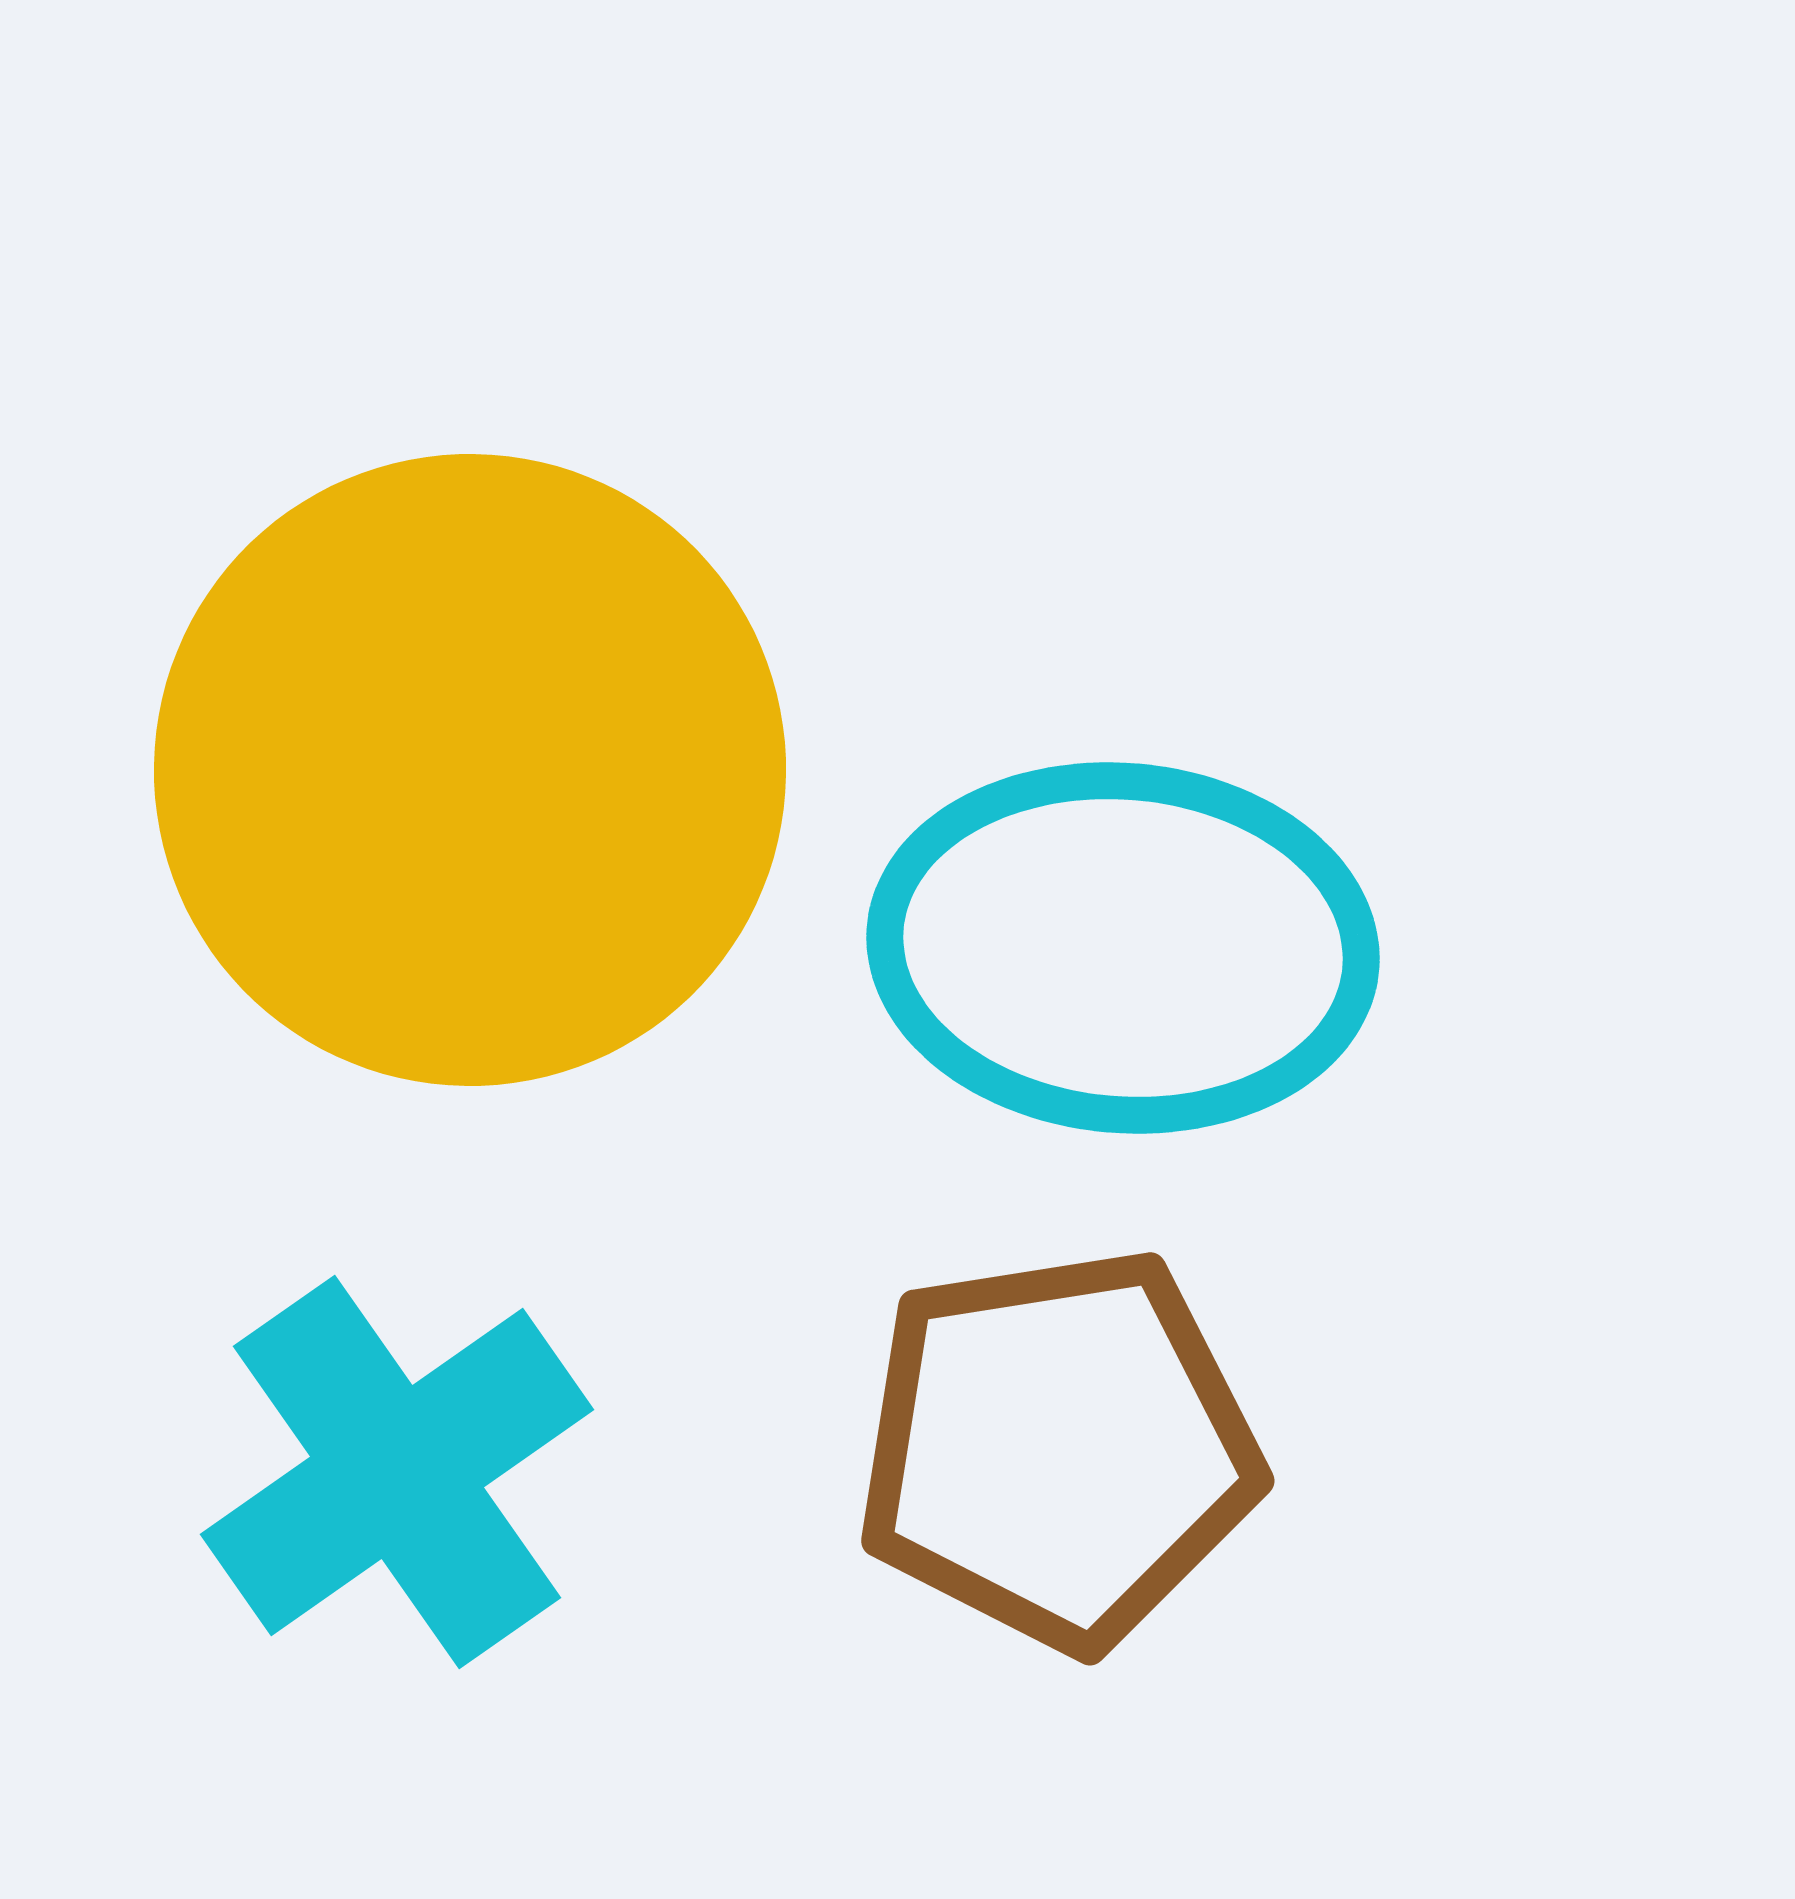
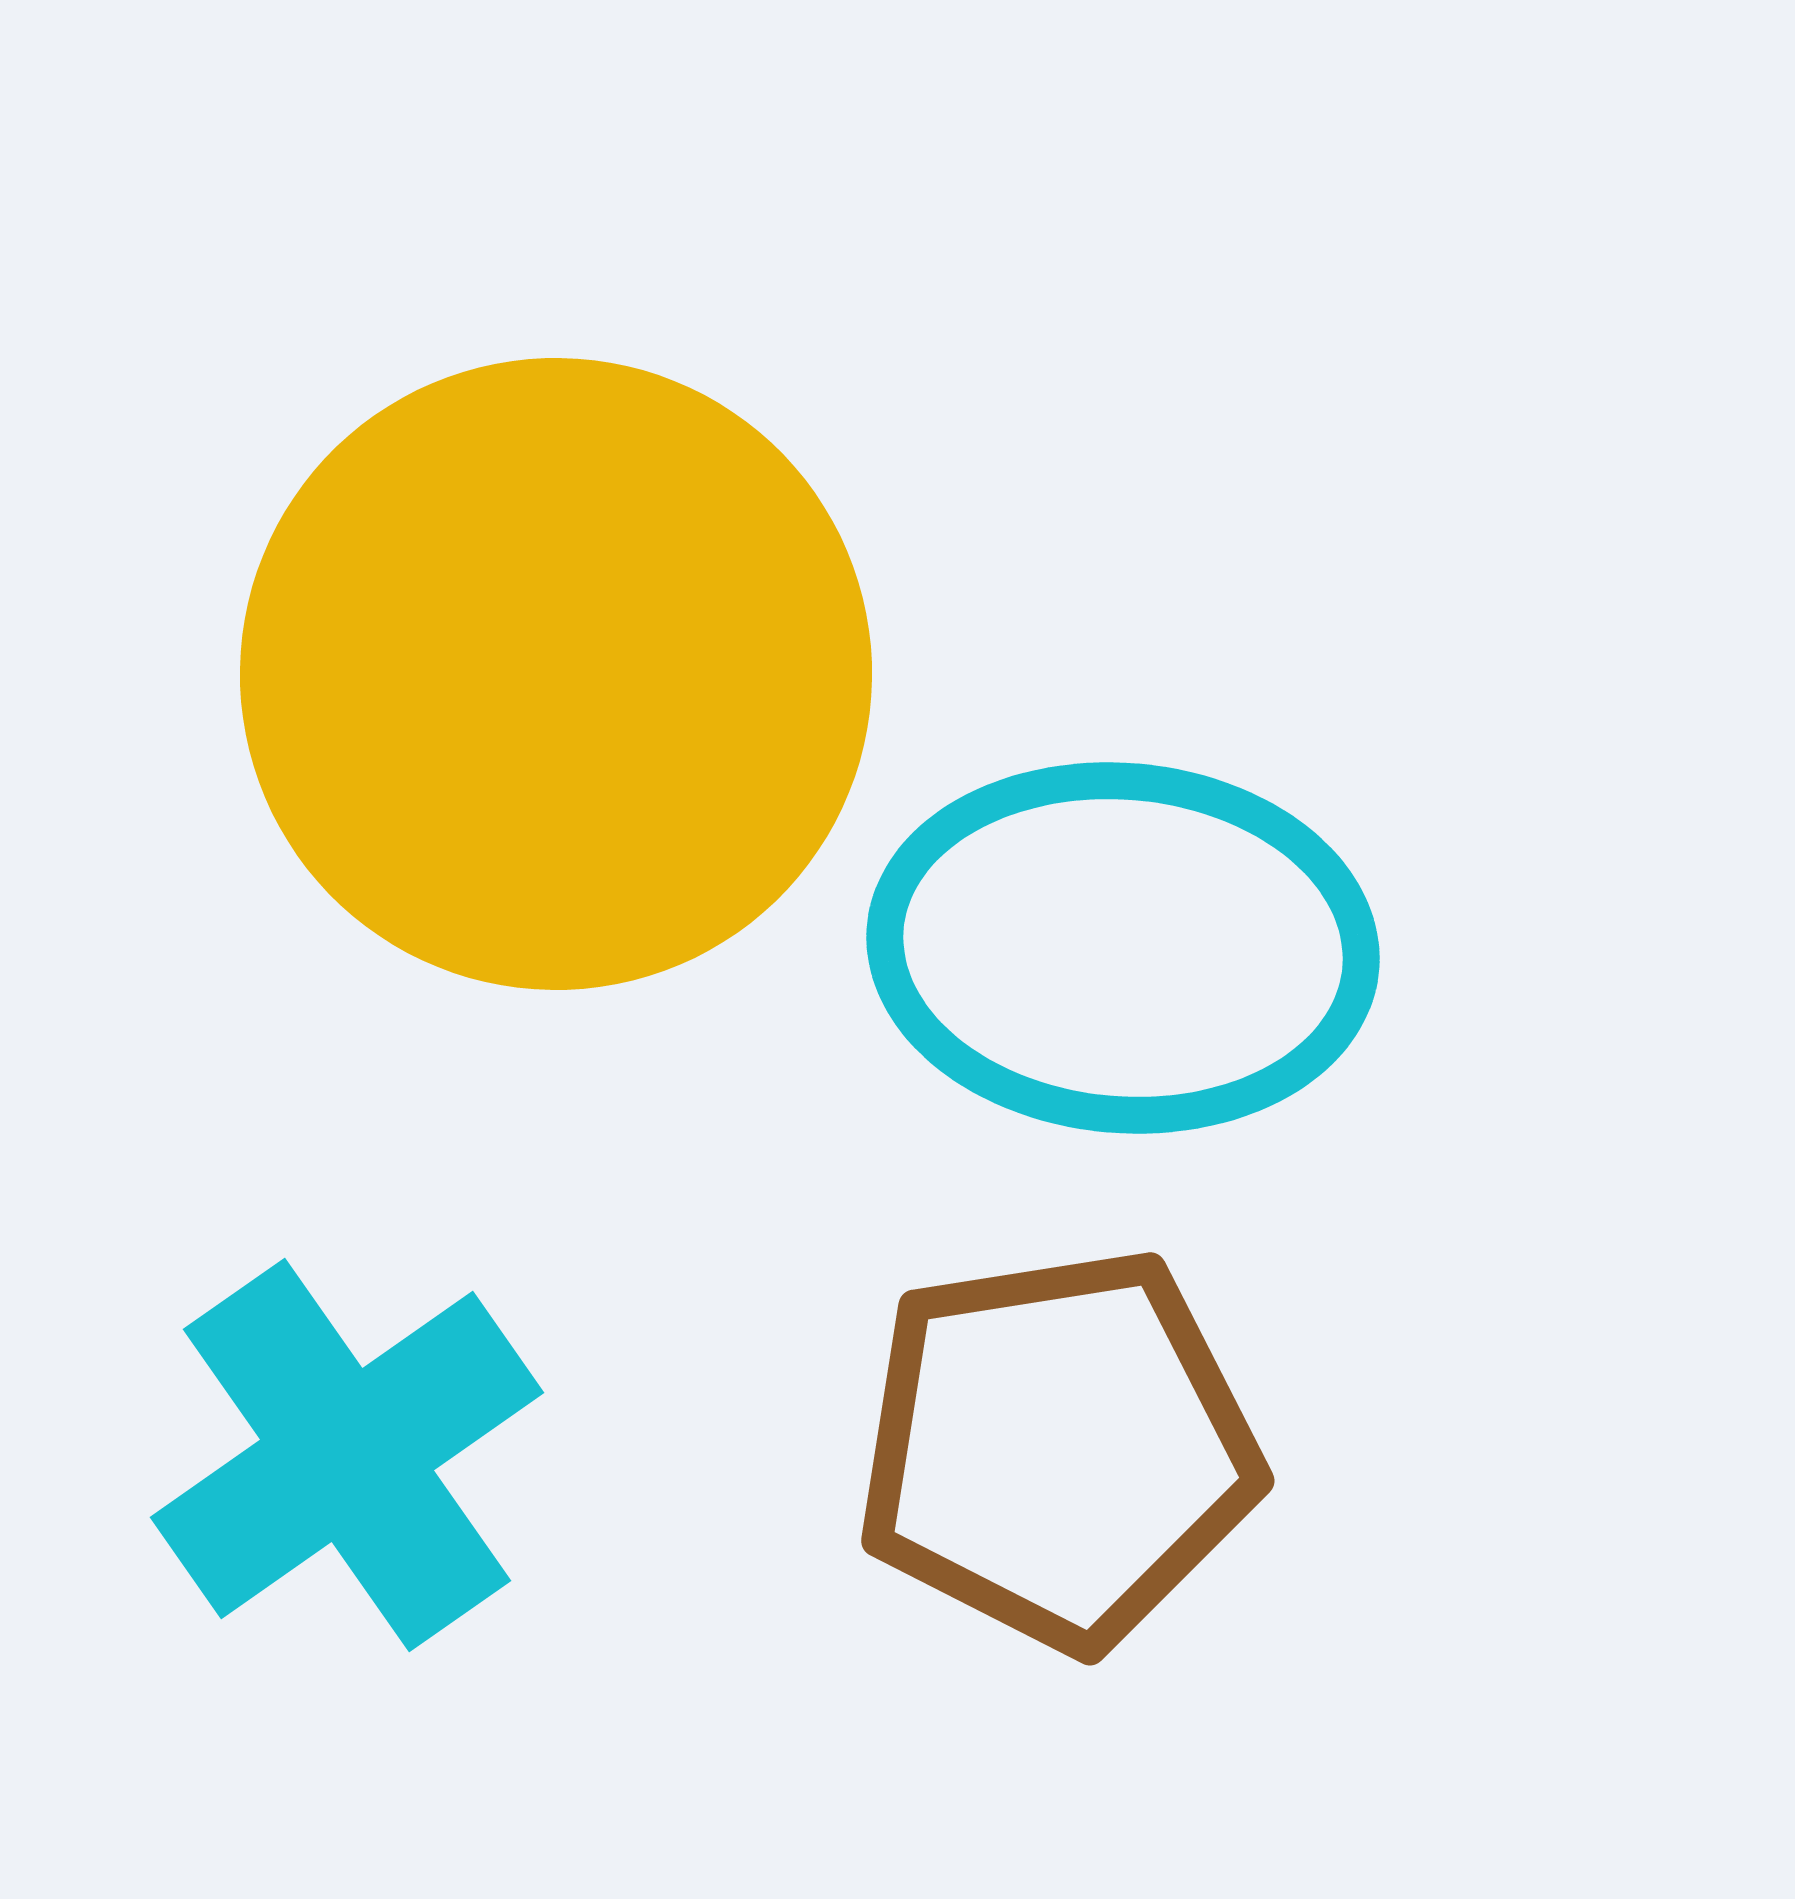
yellow circle: moved 86 px right, 96 px up
cyan cross: moved 50 px left, 17 px up
